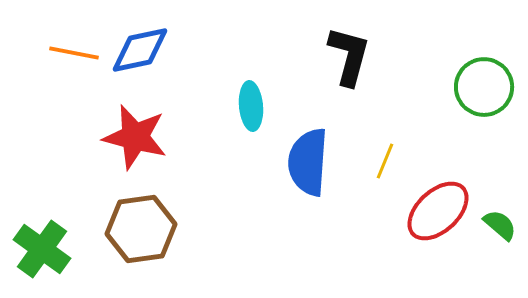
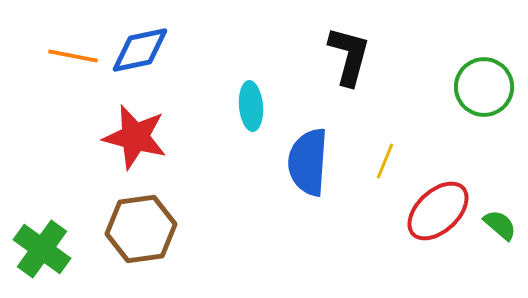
orange line: moved 1 px left, 3 px down
